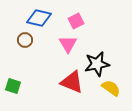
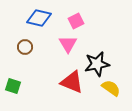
brown circle: moved 7 px down
